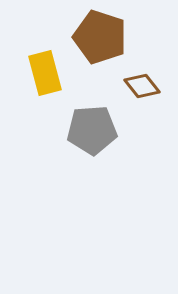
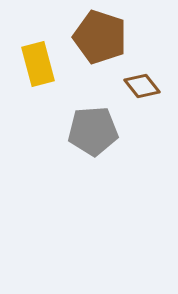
yellow rectangle: moved 7 px left, 9 px up
gray pentagon: moved 1 px right, 1 px down
